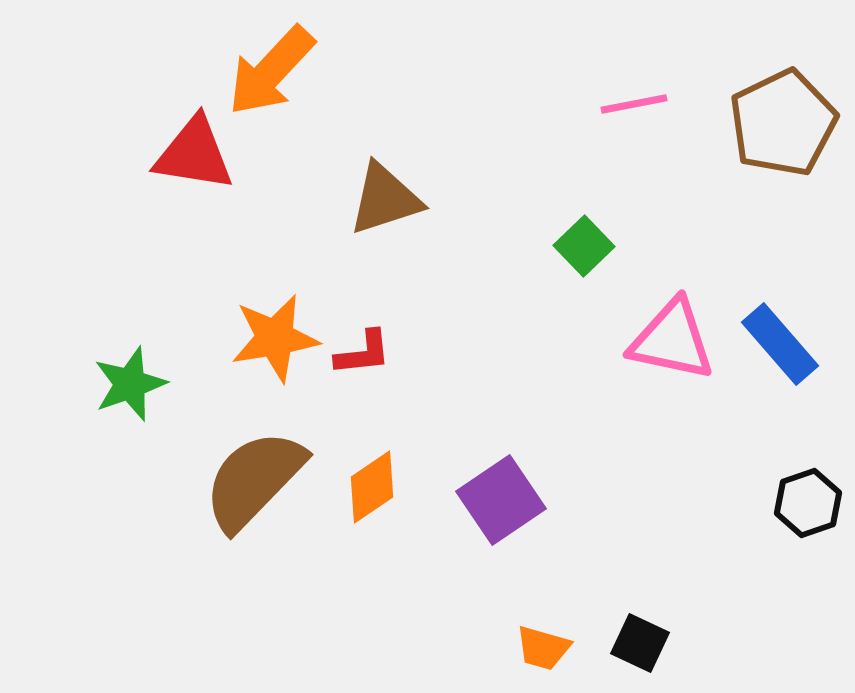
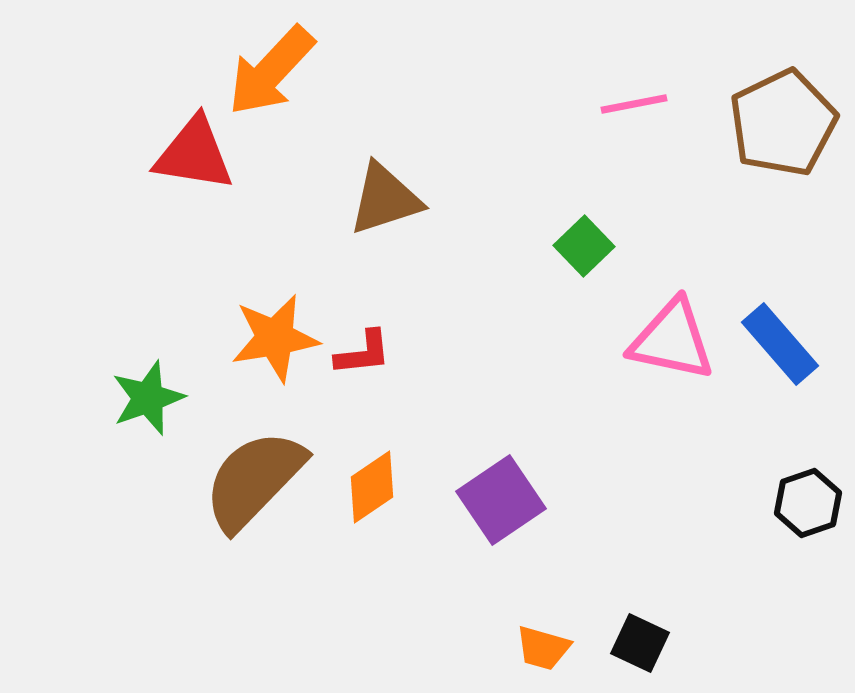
green star: moved 18 px right, 14 px down
